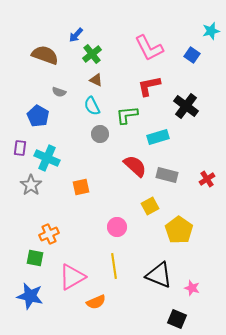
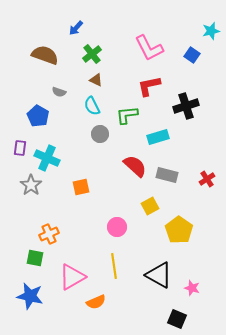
blue arrow: moved 7 px up
black cross: rotated 35 degrees clockwise
black triangle: rotated 8 degrees clockwise
